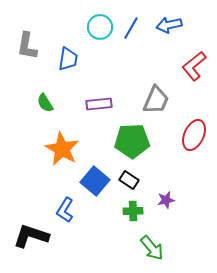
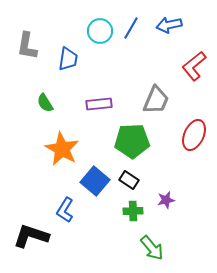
cyan circle: moved 4 px down
